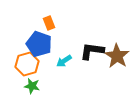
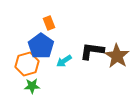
blue pentagon: moved 2 px right, 2 px down; rotated 15 degrees clockwise
green star: rotated 14 degrees counterclockwise
